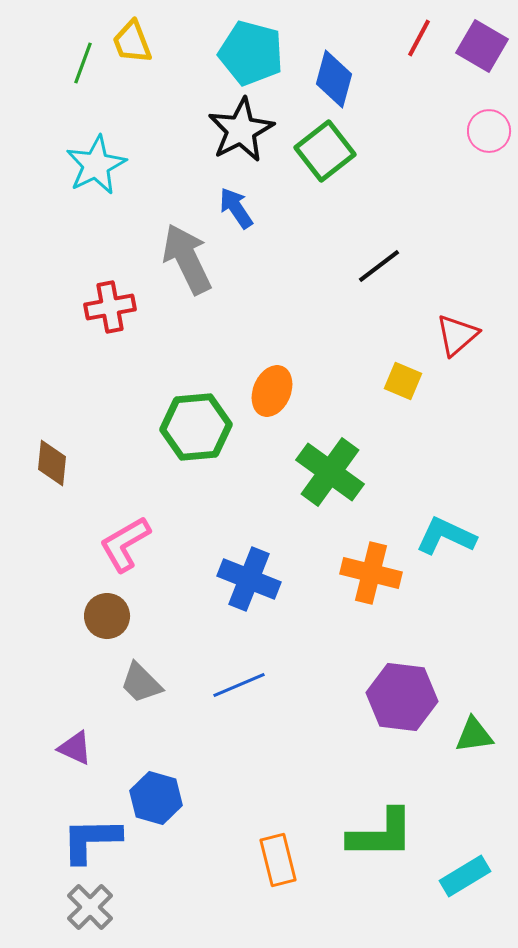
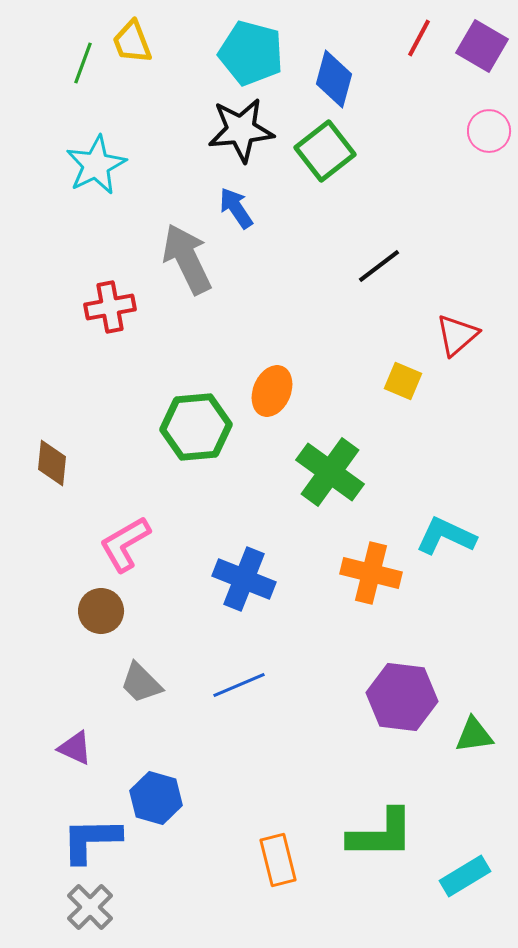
black star: rotated 22 degrees clockwise
blue cross: moved 5 px left
brown circle: moved 6 px left, 5 px up
